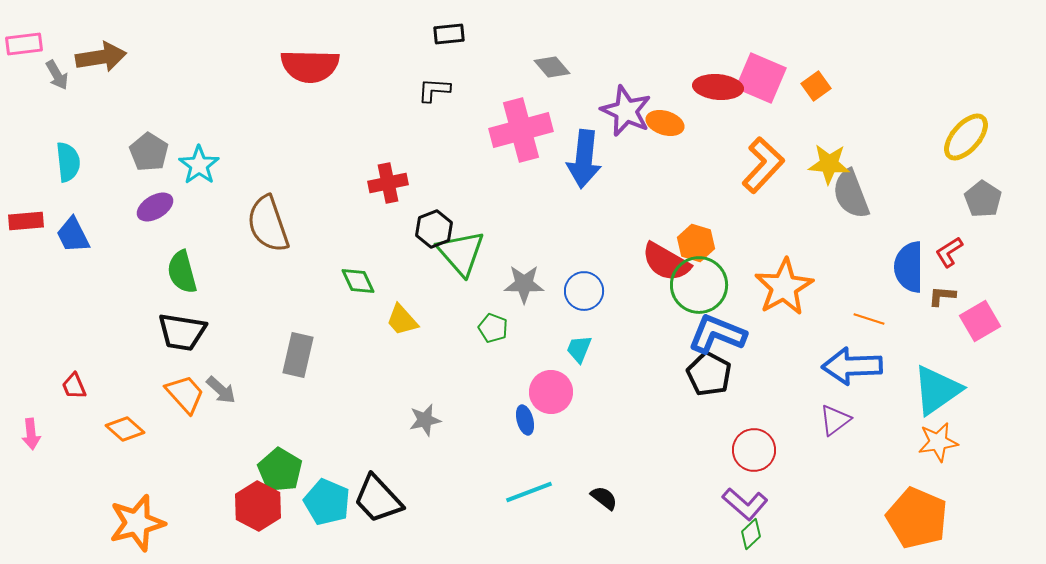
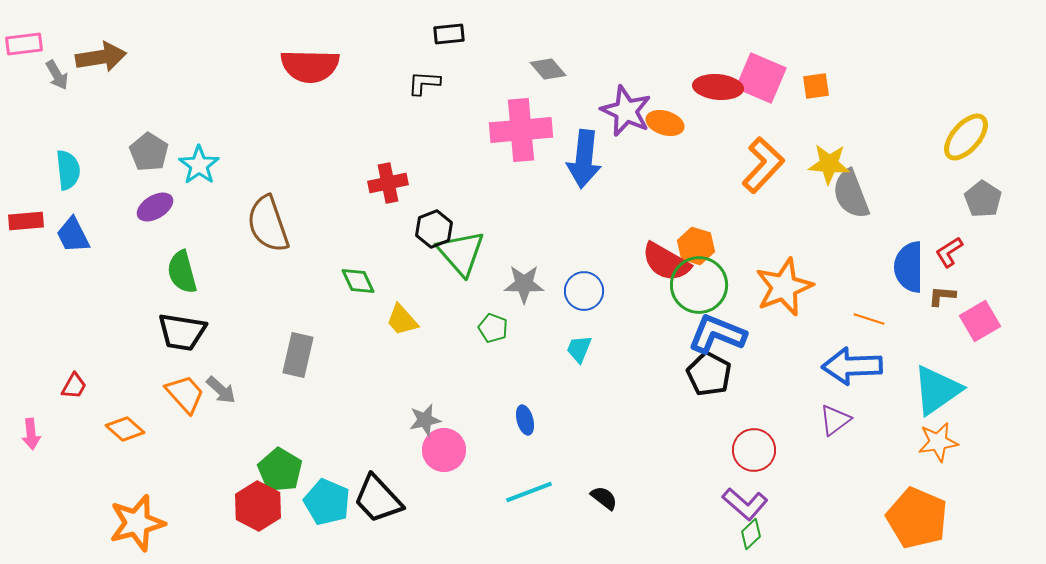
gray diamond at (552, 67): moved 4 px left, 2 px down
orange square at (816, 86): rotated 28 degrees clockwise
black L-shape at (434, 90): moved 10 px left, 7 px up
pink cross at (521, 130): rotated 10 degrees clockwise
cyan semicircle at (68, 162): moved 8 px down
orange hexagon at (696, 243): moved 3 px down
orange star at (784, 287): rotated 8 degrees clockwise
red trapezoid at (74, 386): rotated 128 degrees counterclockwise
pink circle at (551, 392): moved 107 px left, 58 px down
